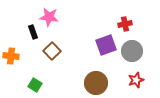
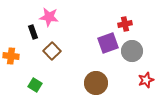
purple square: moved 2 px right, 2 px up
red star: moved 10 px right
